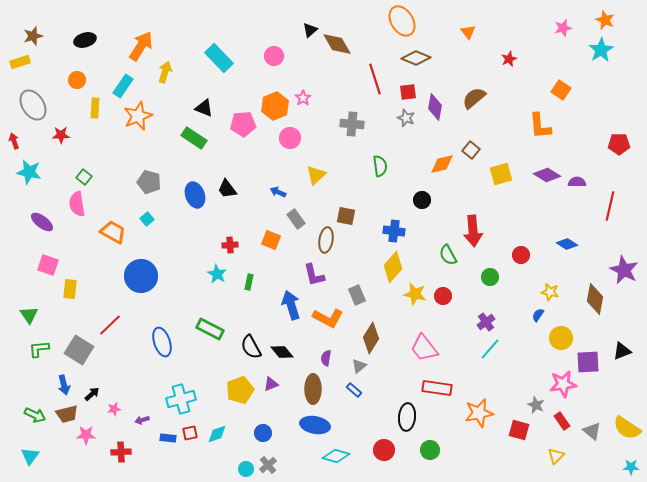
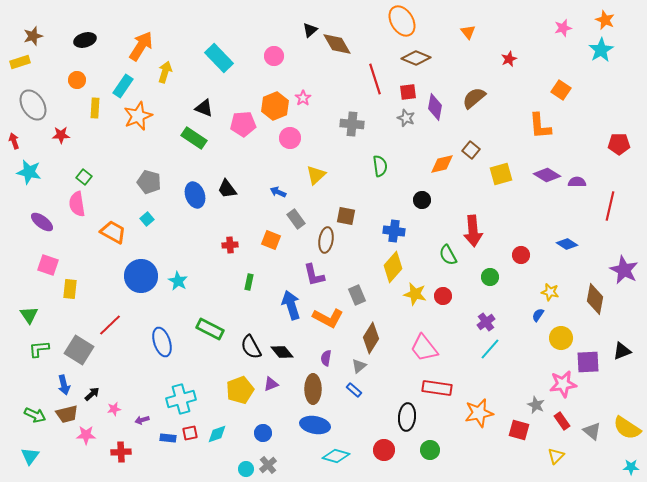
cyan star at (217, 274): moved 39 px left, 7 px down
